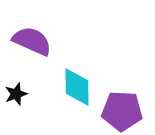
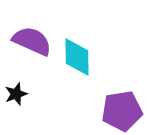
cyan diamond: moved 30 px up
purple pentagon: rotated 12 degrees counterclockwise
